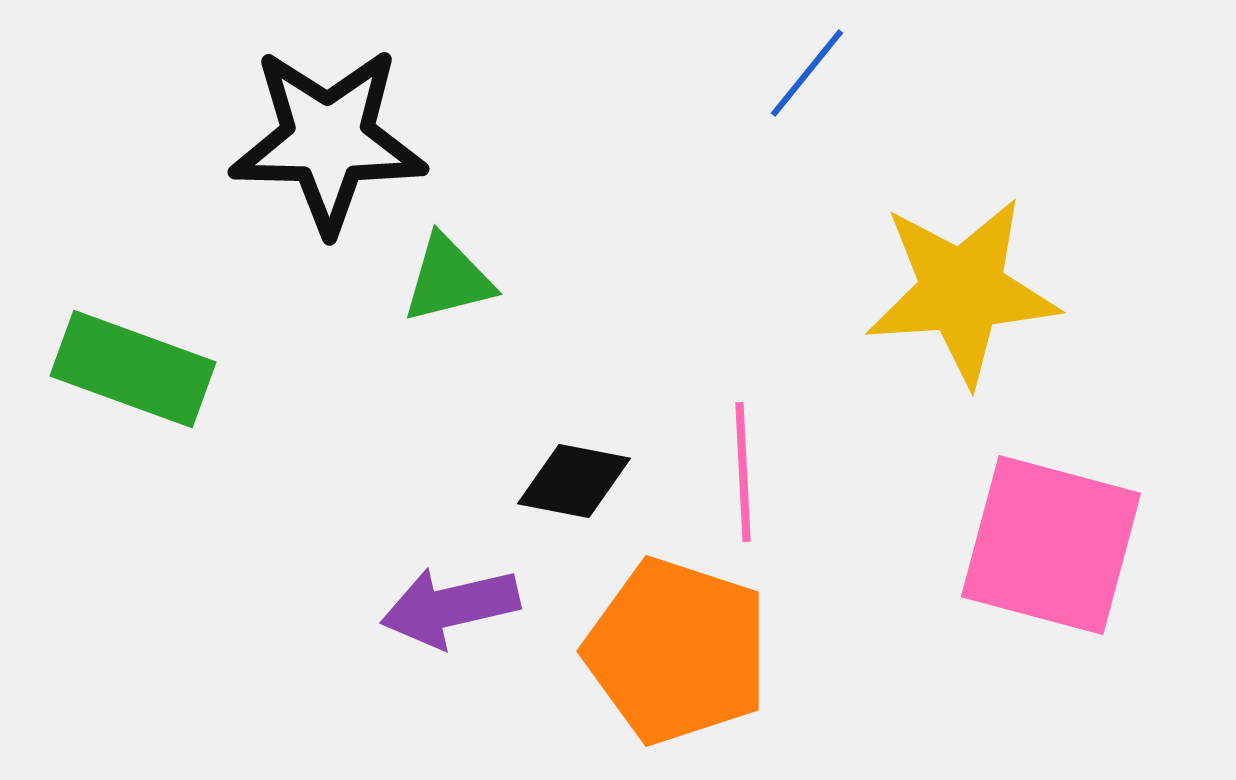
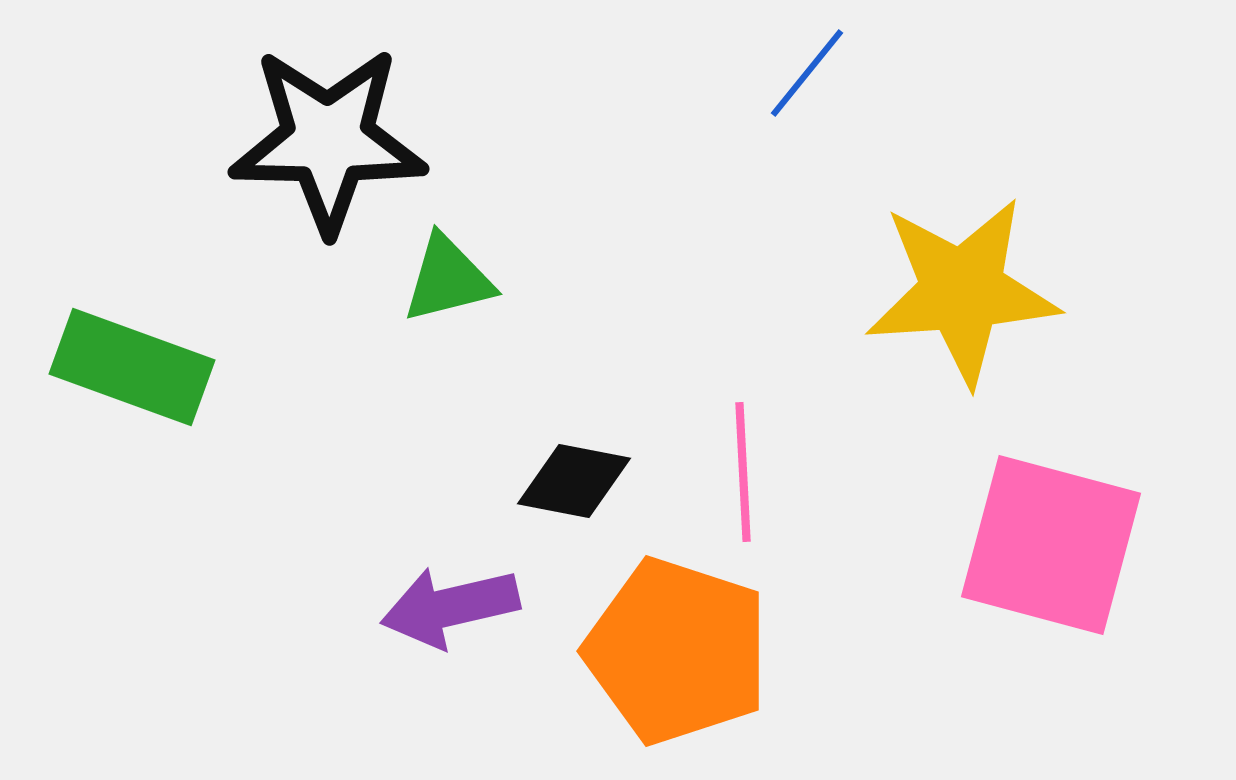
green rectangle: moved 1 px left, 2 px up
